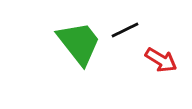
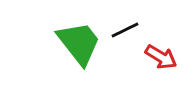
red arrow: moved 3 px up
